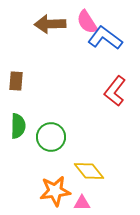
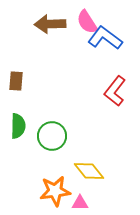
green circle: moved 1 px right, 1 px up
pink triangle: moved 2 px left
